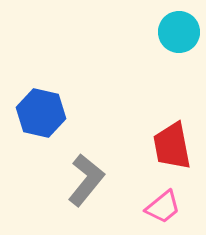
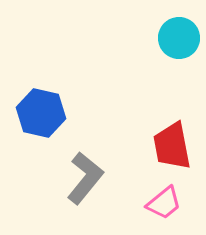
cyan circle: moved 6 px down
gray L-shape: moved 1 px left, 2 px up
pink trapezoid: moved 1 px right, 4 px up
